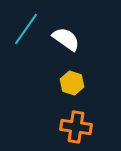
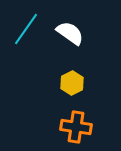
white semicircle: moved 4 px right, 6 px up
yellow hexagon: rotated 15 degrees clockwise
